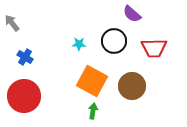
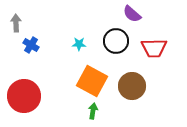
gray arrow: moved 4 px right; rotated 36 degrees clockwise
black circle: moved 2 px right
blue cross: moved 6 px right, 12 px up
